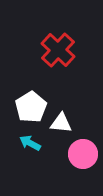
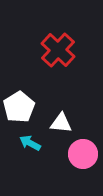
white pentagon: moved 12 px left
